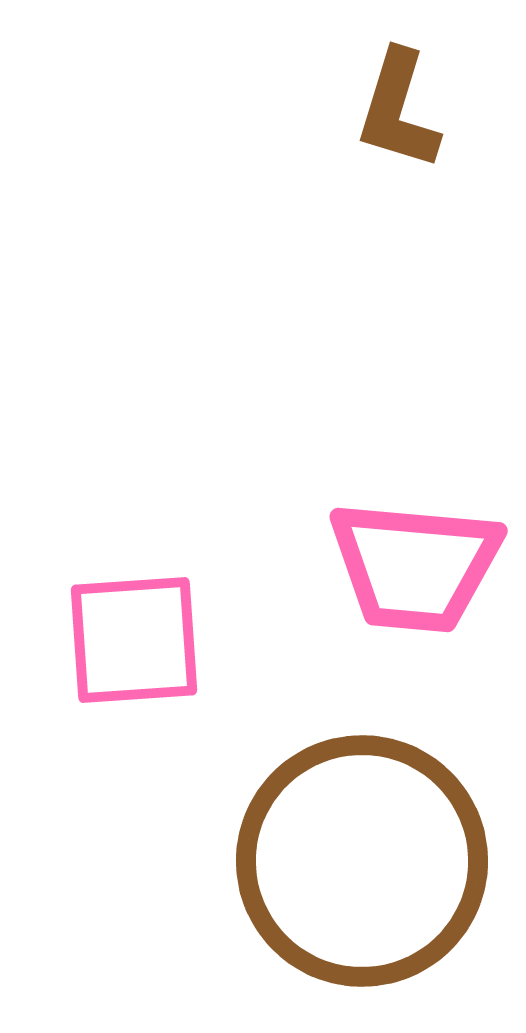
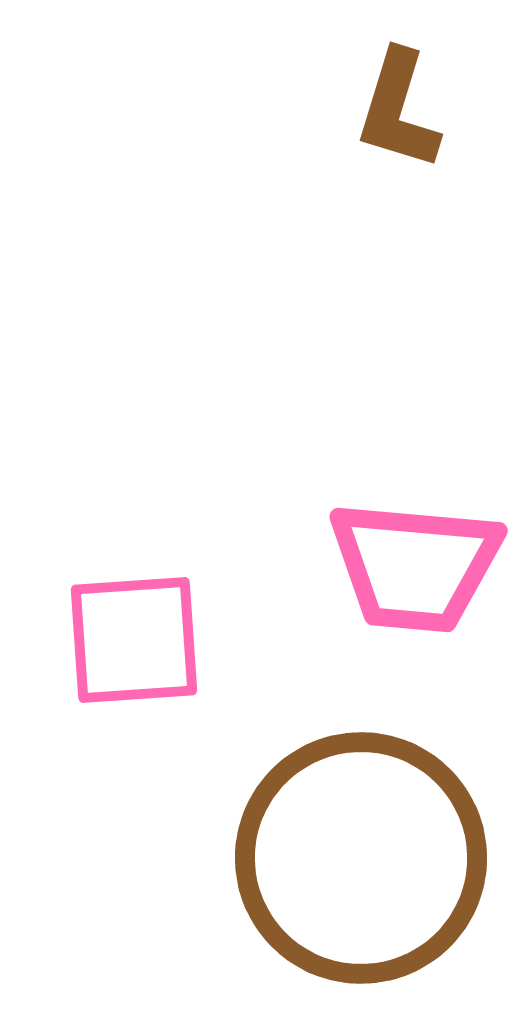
brown circle: moved 1 px left, 3 px up
